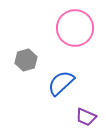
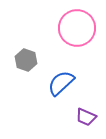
pink circle: moved 2 px right
gray hexagon: rotated 25 degrees counterclockwise
